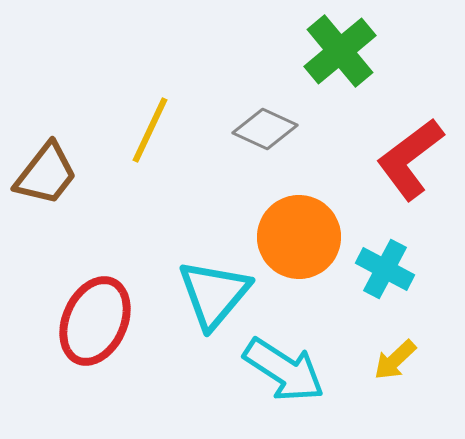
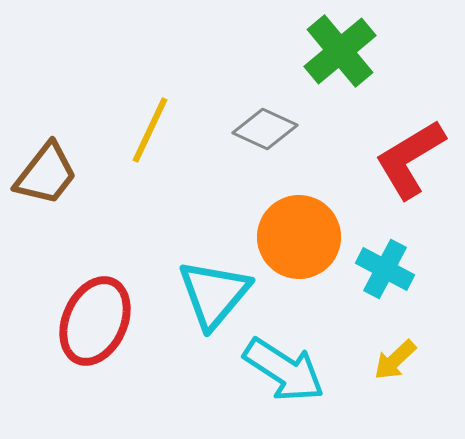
red L-shape: rotated 6 degrees clockwise
